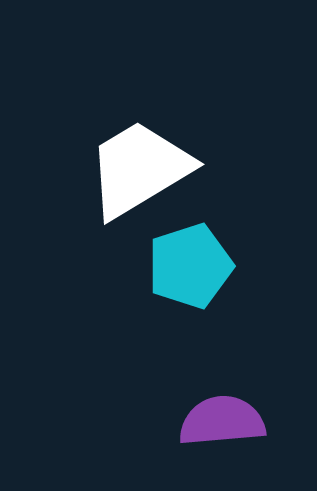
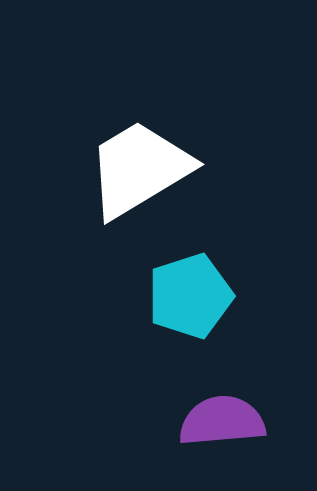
cyan pentagon: moved 30 px down
